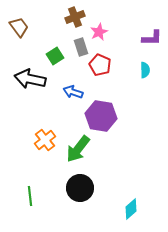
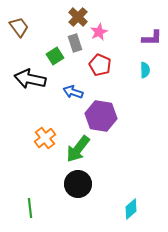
brown cross: moved 3 px right; rotated 24 degrees counterclockwise
gray rectangle: moved 6 px left, 4 px up
orange cross: moved 2 px up
black circle: moved 2 px left, 4 px up
green line: moved 12 px down
